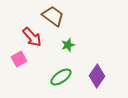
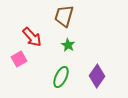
brown trapezoid: moved 11 px right; rotated 110 degrees counterclockwise
green star: rotated 24 degrees counterclockwise
green ellipse: rotated 30 degrees counterclockwise
